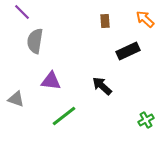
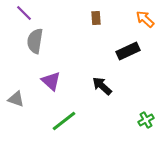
purple line: moved 2 px right, 1 px down
brown rectangle: moved 9 px left, 3 px up
purple triangle: rotated 35 degrees clockwise
green line: moved 5 px down
